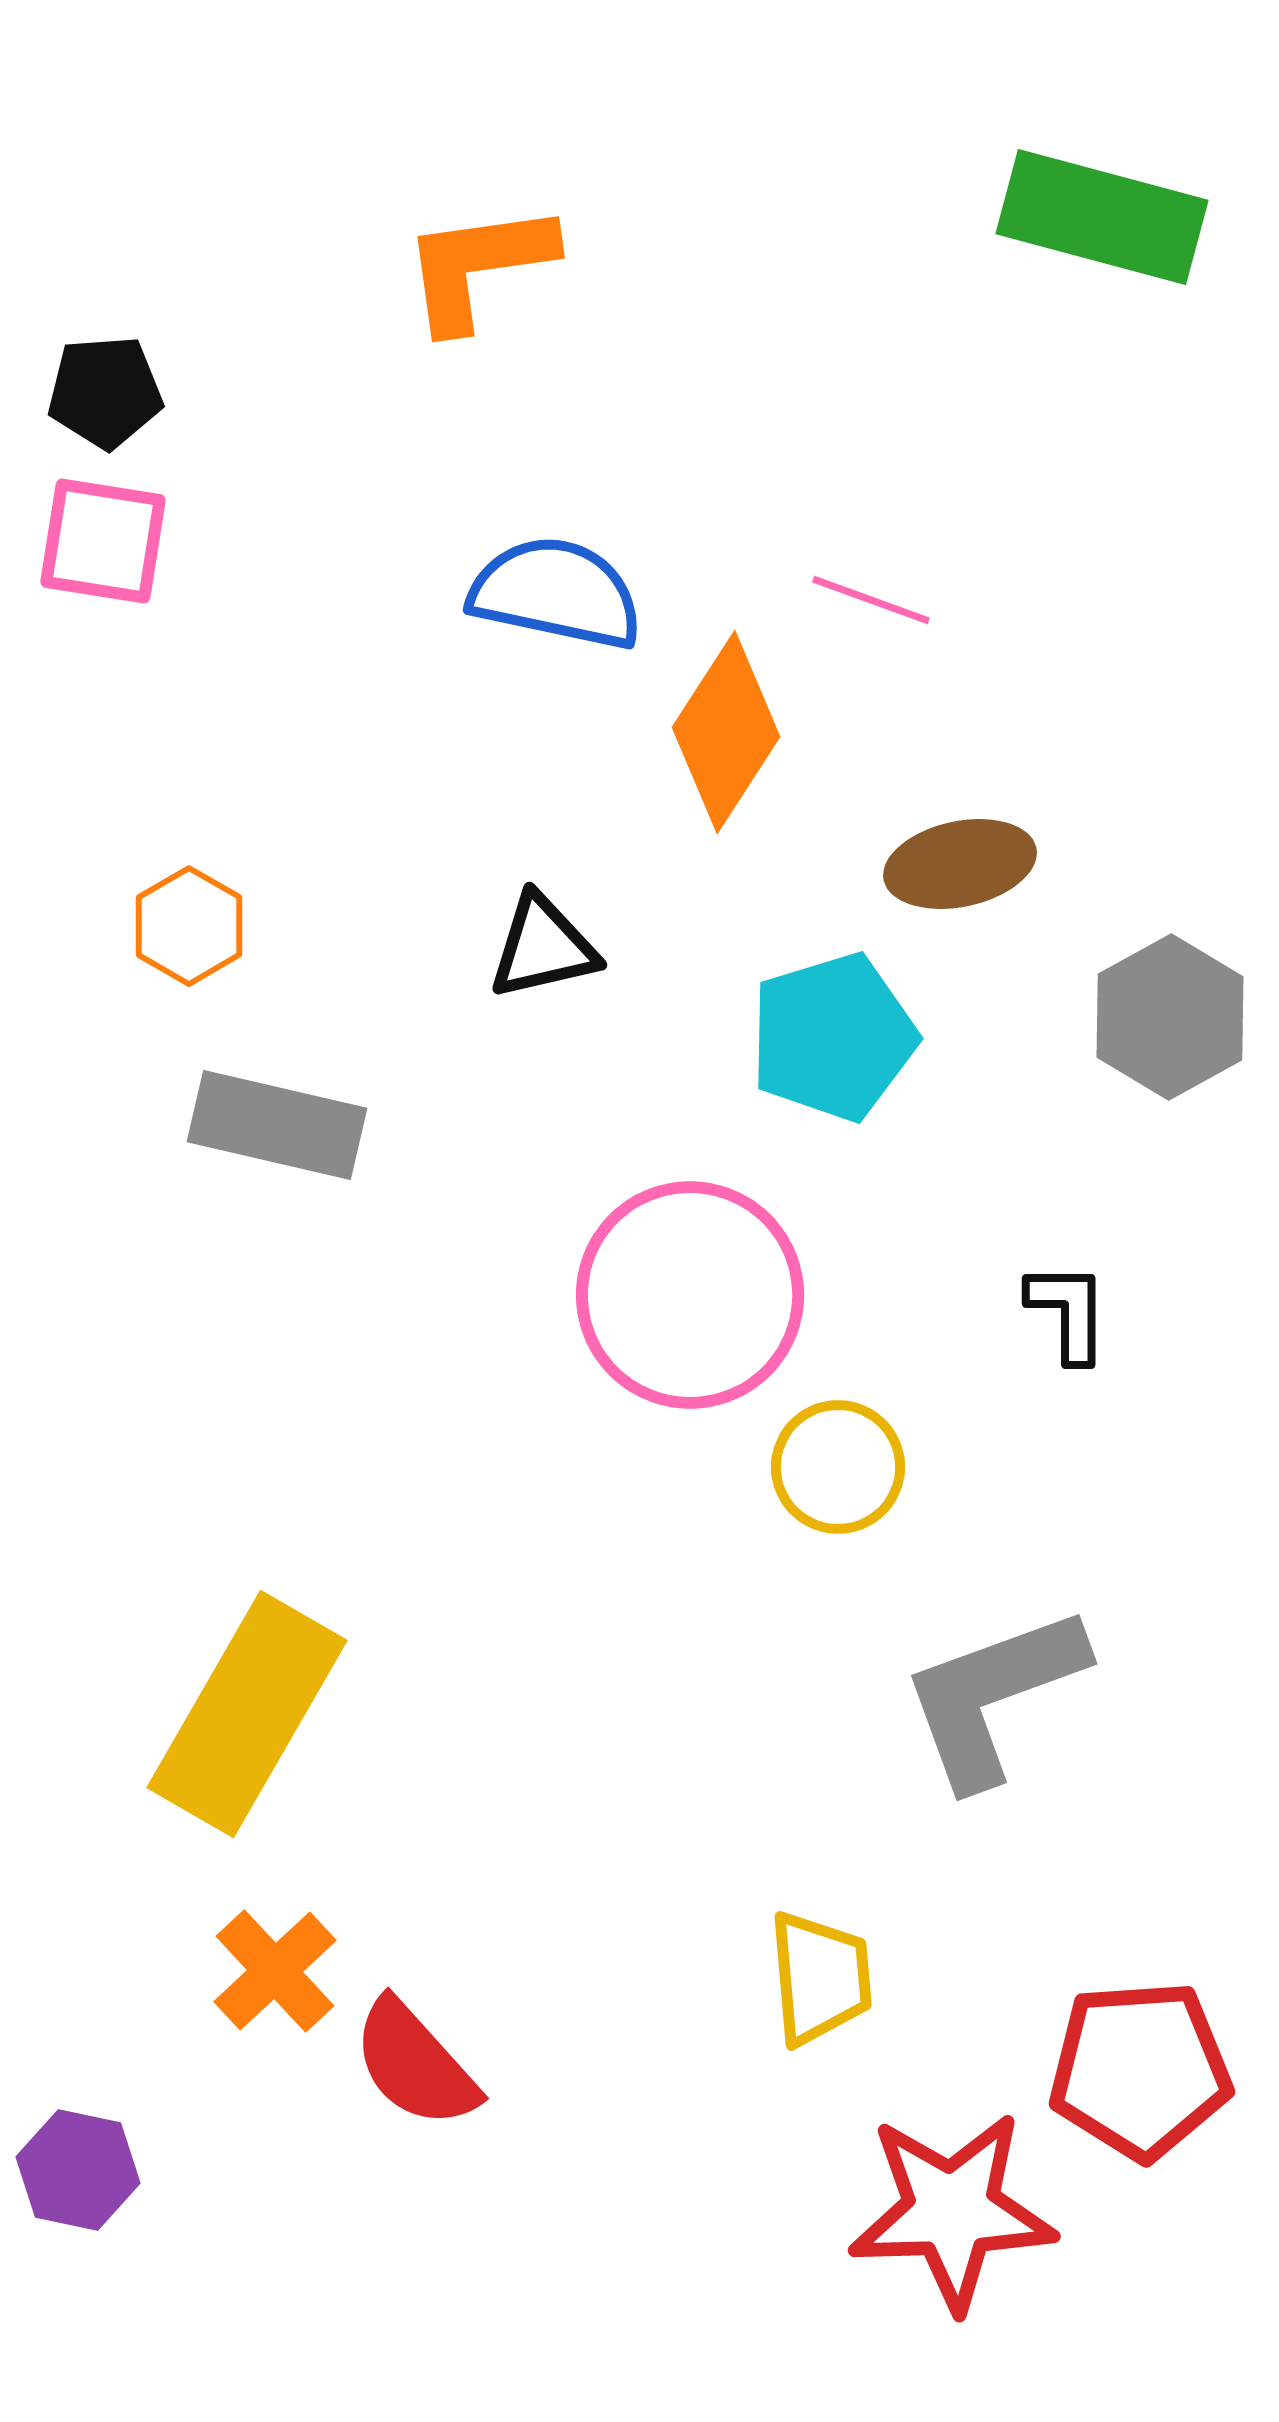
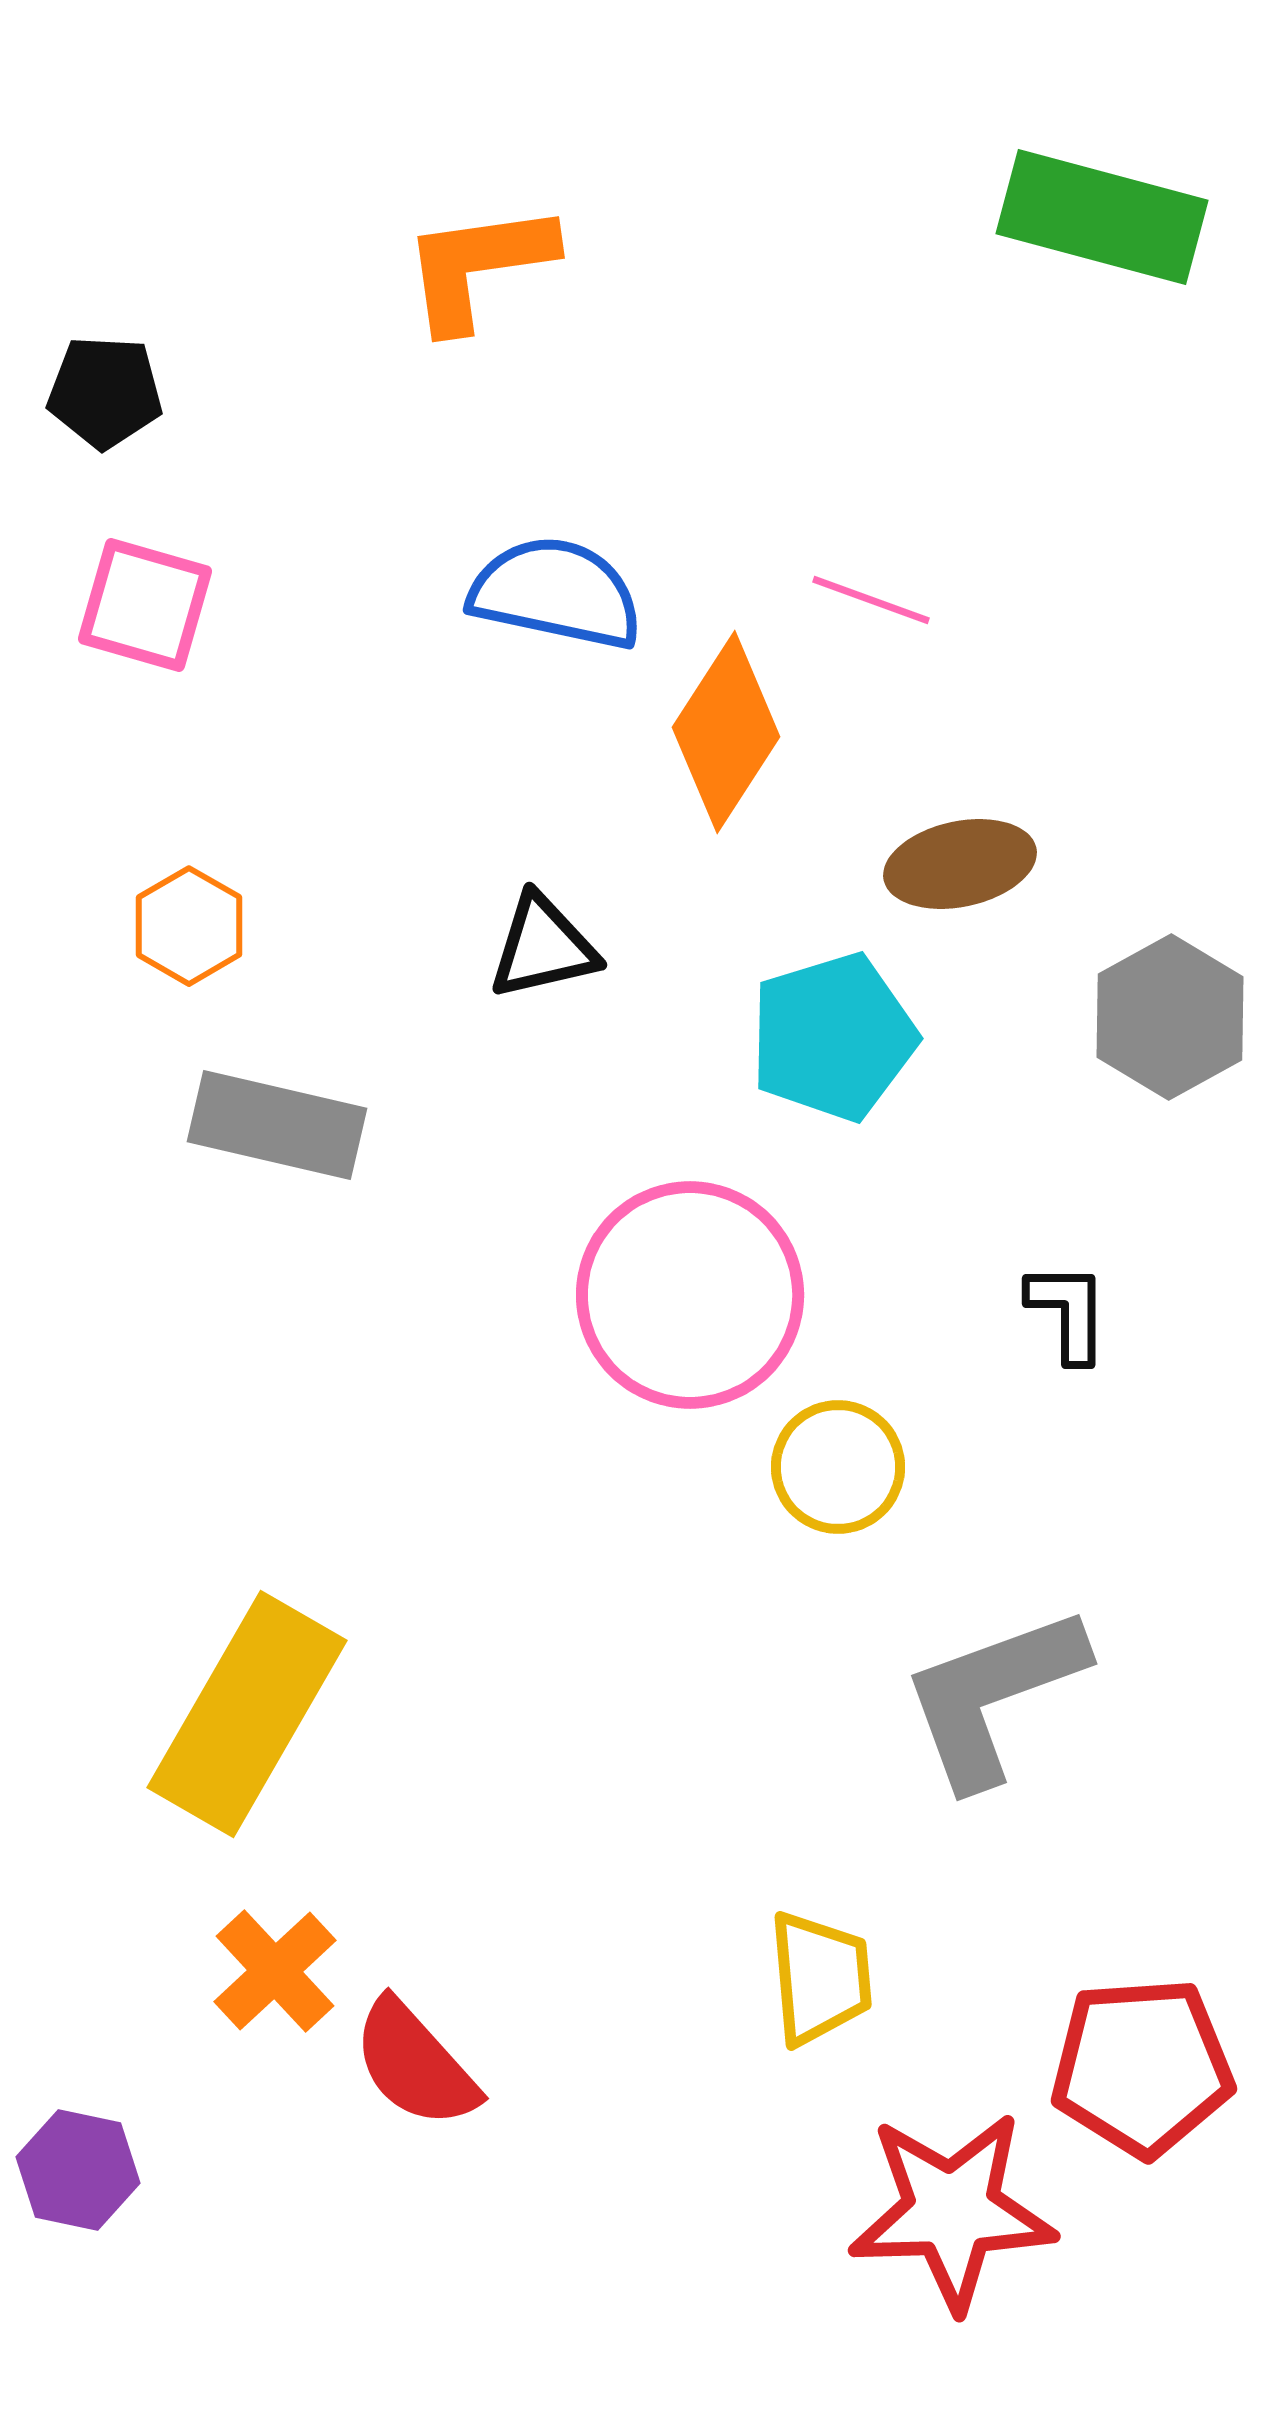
black pentagon: rotated 7 degrees clockwise
pink square: moved 42 px right, 64 px down; rotated 7 degrees clockwise
red pentagon: moved 2 px right, 3 px up
